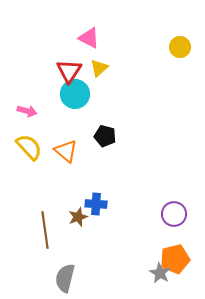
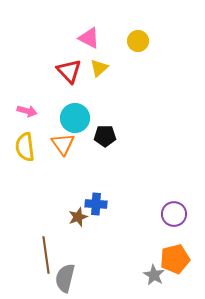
yellow circle: moved 42 px left, 6 px up
red triangle: rotated 16 degrees counterclockwise
cyan circle: moved 24 px down
black pentagon: rotated 15 degrees counterclockwise
yellow semicircle: moved 4 px left; rotated 144 degrees counterclockwise
orange triangle: moved 3 px left, 7 px up; rotated 15 degrees clockwise
brown line: moved 1 px right, 25 px down
gray star: moved 6 px left, 2 px down
